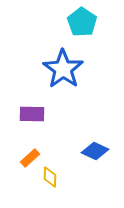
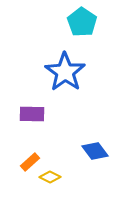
blue star: moved 2 px right, 3 px down
blue diamond: rotated 28 degrees clockwise
orange rectangle: moved 4 px down
yellow diamond: rotated 65 degrees counterclockwise
